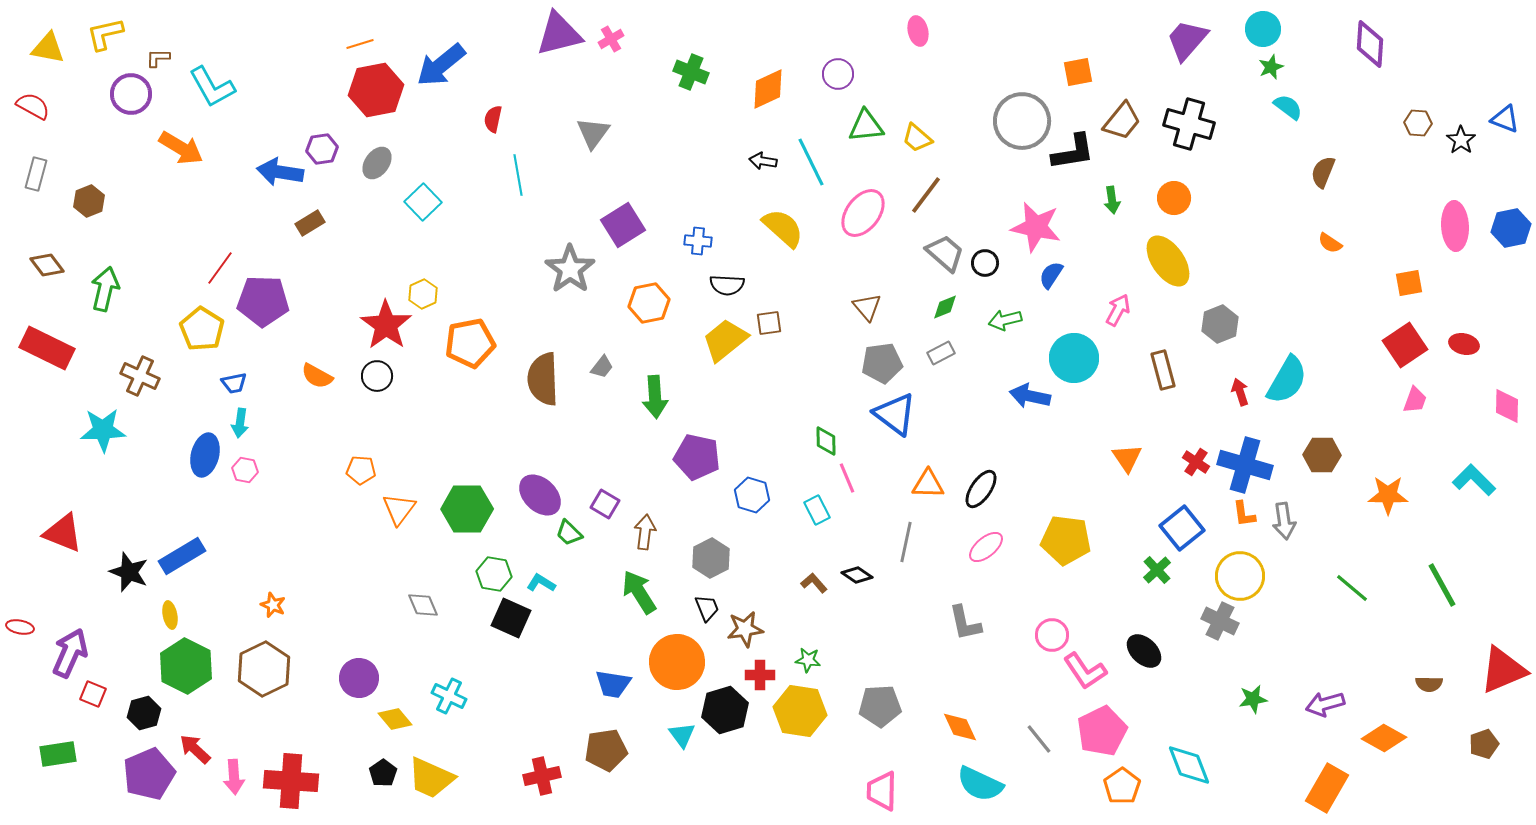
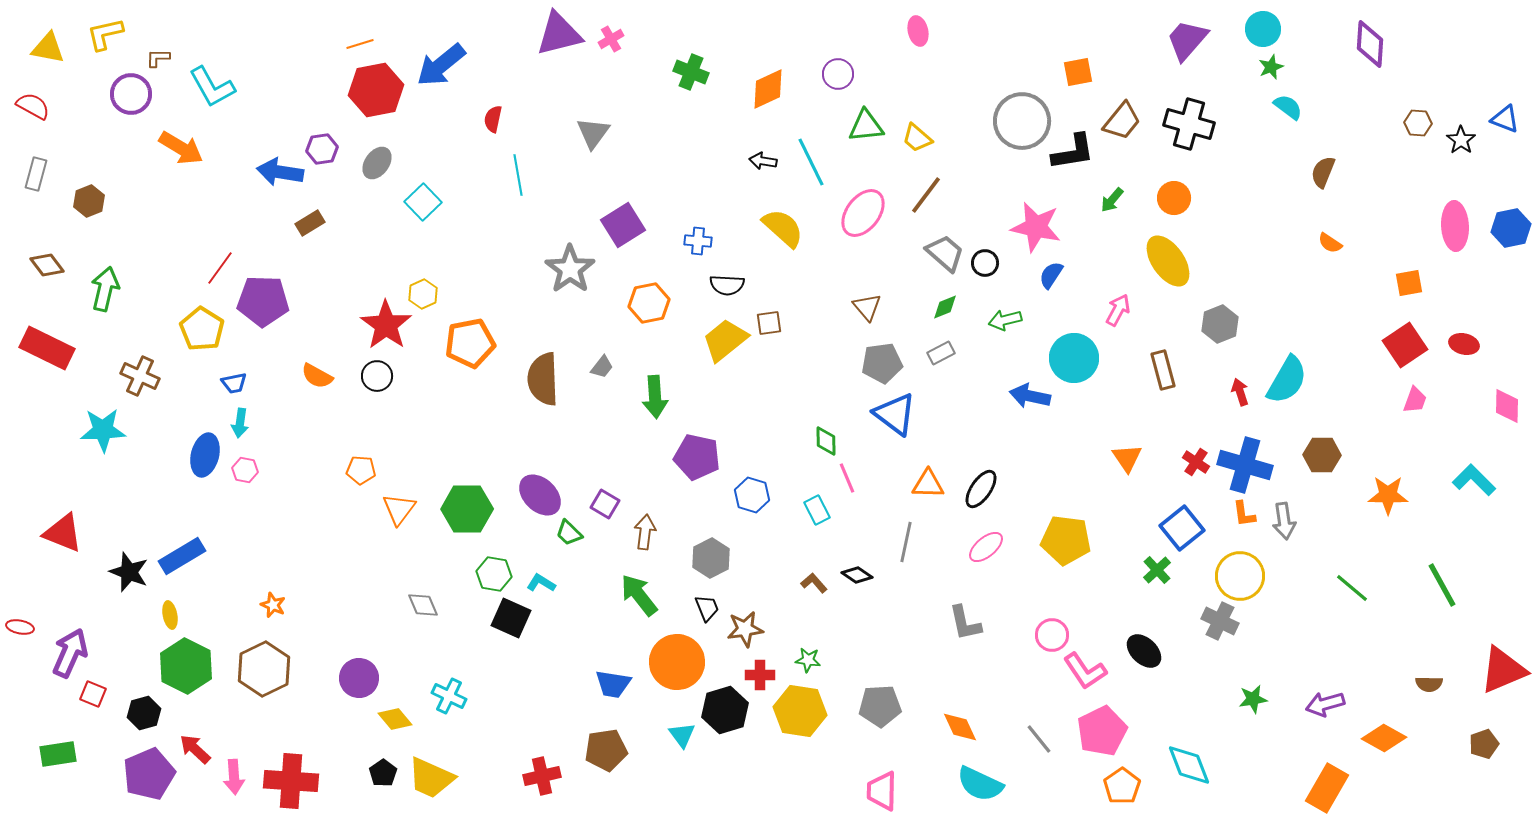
green arrow at (1112, 200): rotated 48 degrees clockwise
green arrow at (639, 592): moved 3 px down; rotated 6 degrees counterclockwise
